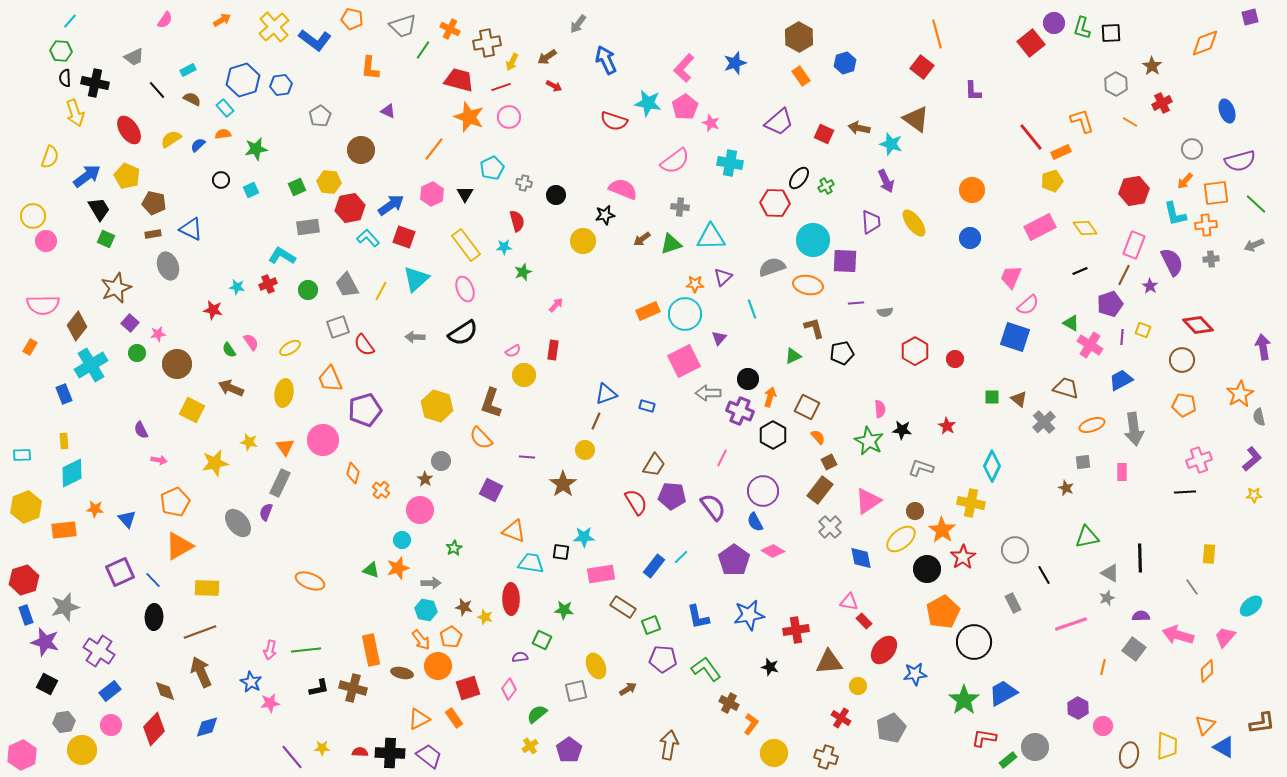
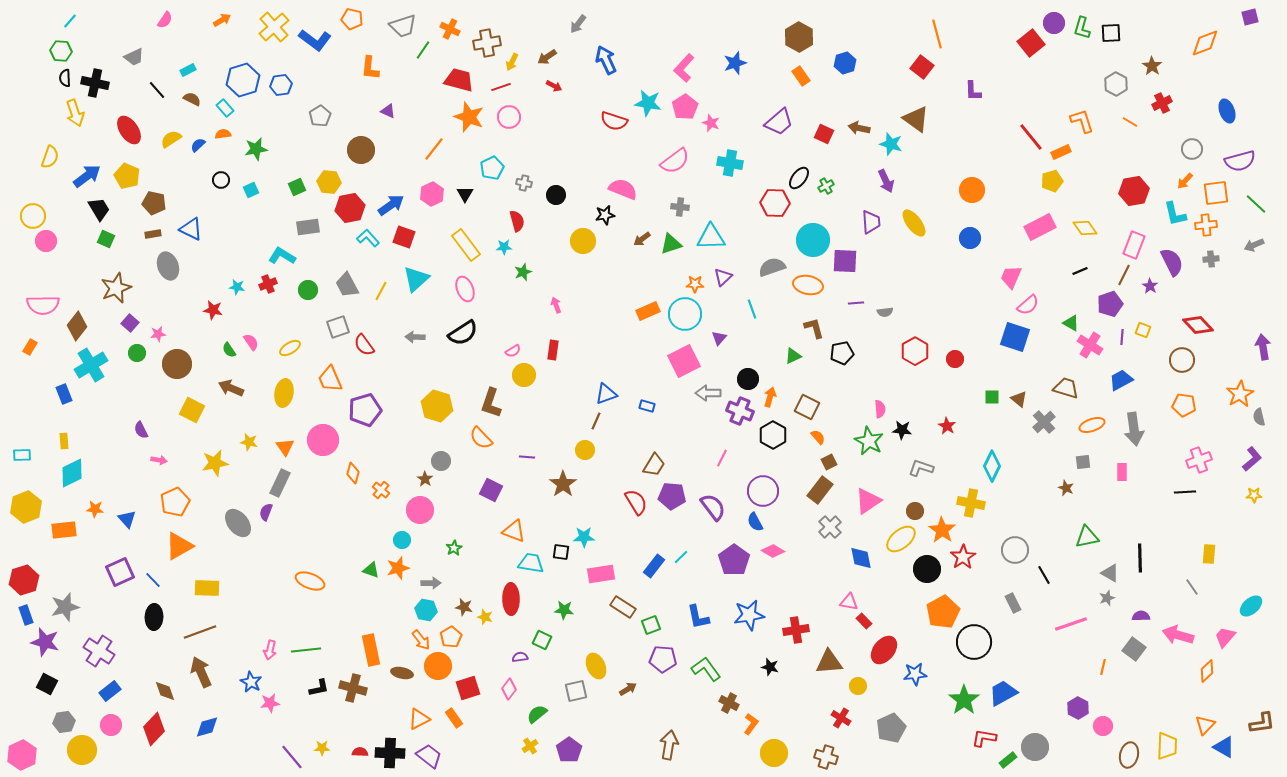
pink arrow at (556, 305): rotated 63 degrees counterclockwise
